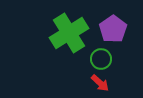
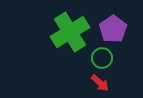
green cross: moved 1 px right, 1 px up
green circle: moved 1 px right, 1 px up
